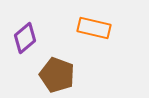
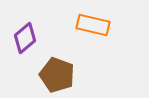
orange rectangle: moved 1 px left, 3 px up
